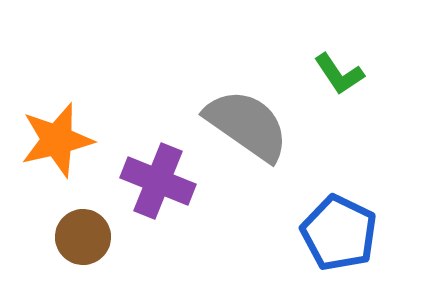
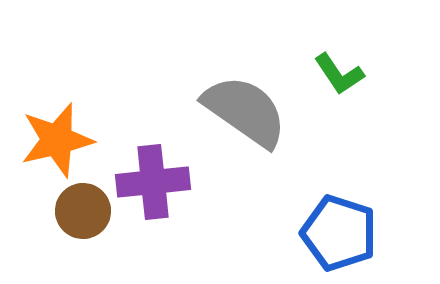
gray semicircle: moved 2 px left, 14 px up
purple cross: moved 5 px left, 1 px down; rotated 28 degrees counterclockwise
blue pentagon: rotated 8 degrees counterclockwise
brown circle: moved 26 px up
